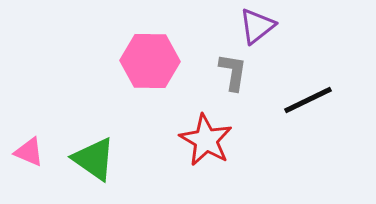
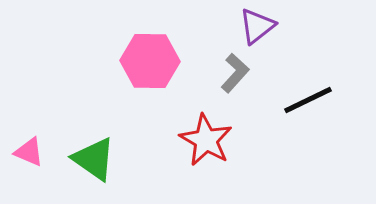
gray L-shape: moved 2 px right, 1 px down; rotated 33 degrees clockwise
